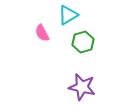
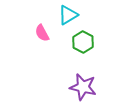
green hexagon: rotated 15 degrees counterclockwise
purple star: moved 1 px right
